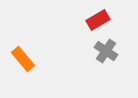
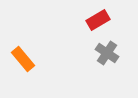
gray cross: moved 1 px right, 2 px down
